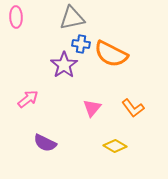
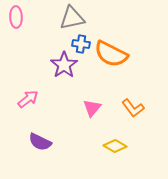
purple semicircle: moved 5 px left, 1 px up
